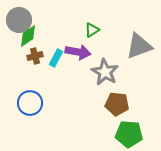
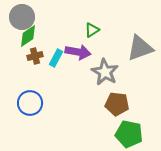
gray circle: moved 3 px right, 3 px up
gray triangle: moved 1 px right, 2 px down
green pentagon: rotated 8 degrees clockwise
